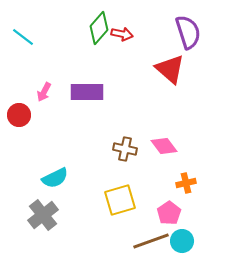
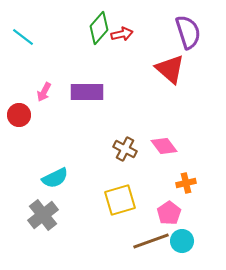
red arrow: rotated 25 degrees counterclockwise
brown cross: rotated 15 degrees clockwise
